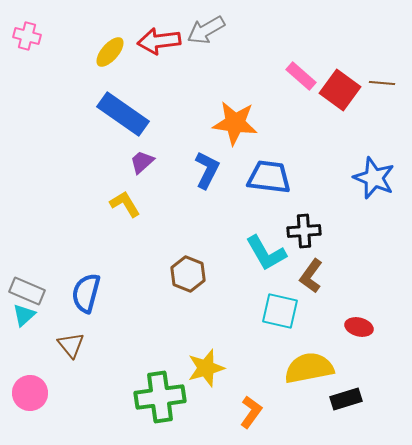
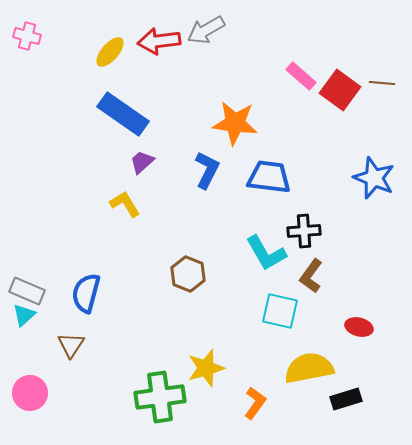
brown triangle: rotated 12 degrees clockwise
orange L-shape: moved 4 px right, 9 px up
